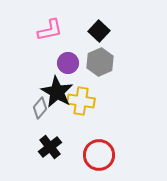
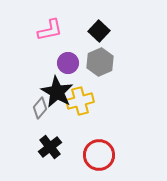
yellow cross: moved 1 px left; rotated 24 degrees counterclockwise
